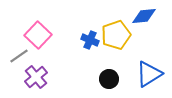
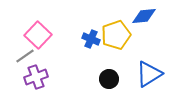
blue cross: moved 1 px right, 1 px up
gray line: moved 6 px right
purple cross: rotated 20 degrees clockwise
